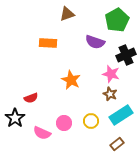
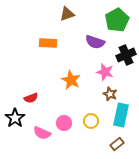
pink star: moved 6 px left, 2 px up
cyan rectangle: rotated 45 degrees counterclockwise
